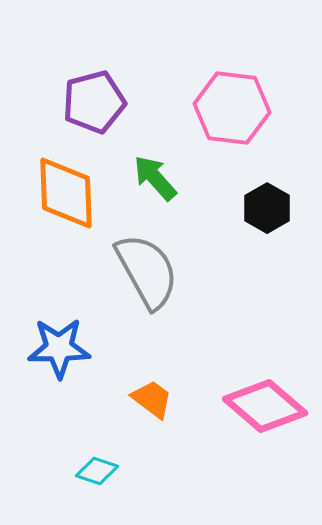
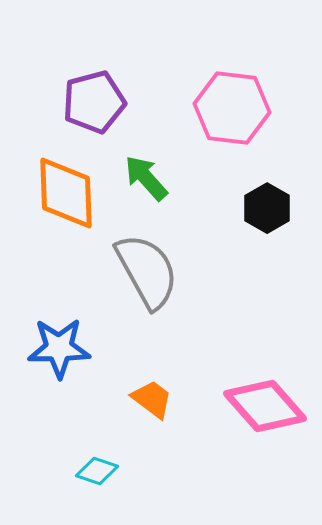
green arrow: moved 9 px left
pink diamond: rotated 8 degrees clockwise
